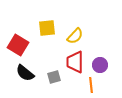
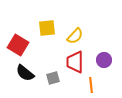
purple circle: moved 4 px right, 5 px up
gray square: moved 1 px left, 1 px down
